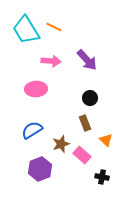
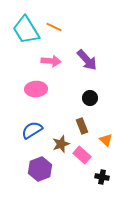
brown rectangle: moved 3 px left, 3 px down
